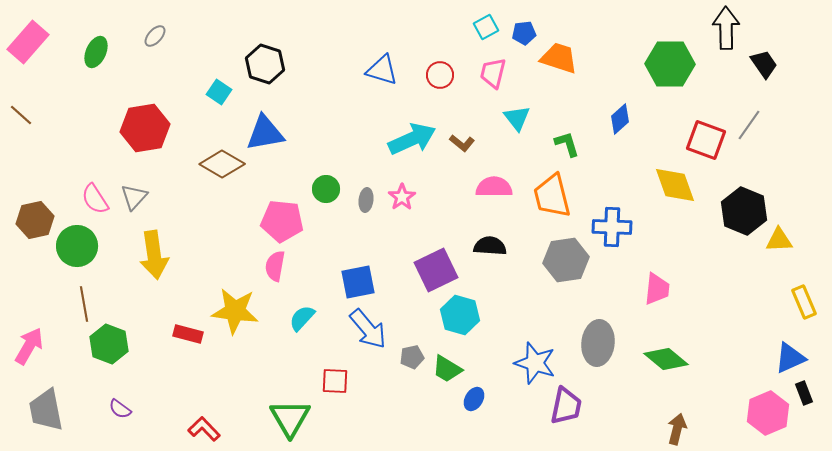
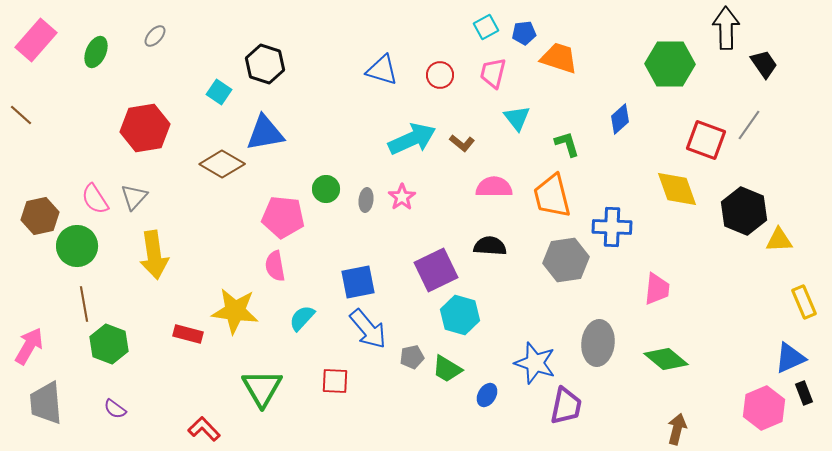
pink rectangle at (28, 42): moved 8 px right, 2 px up
yellow diamond at (675, 185): moved 2 px right, 4 px down
brown hexagon at (35, 220): moved 5 px right, 4 px up
pink pentagon at (282, 221): moved 1 px right, 4 px up
pink semicircle at (275, 266): rotated 20 degrees counterclockwise
blue ellipse at (474, 399): moved 13 px right, 4 px up
purple semicircle at (120, 409): moved 5 px left
gray trapezoid at (46, 410): moved 7 px up; rotated 6 degrees clockwise
pink hexagon at (768, 413): moved 4 px left, 5 px up
green triangle at (290, 418): moved 28 px left, 30 px up
